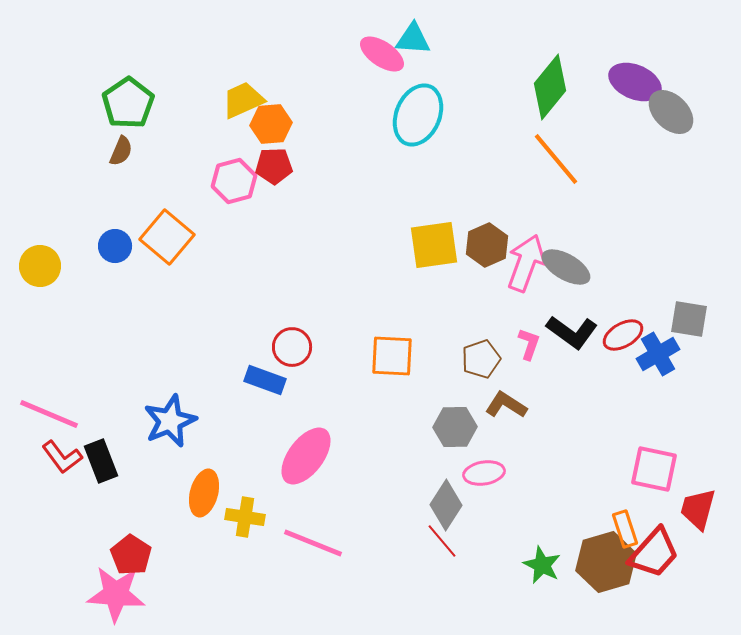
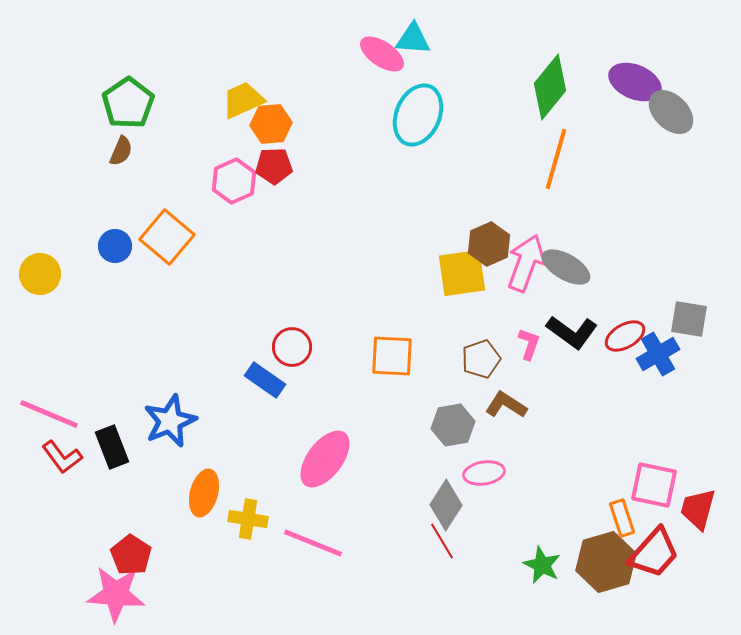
orange line at (556, 159): rotated 56 degrees clockwise
pink hexagon at (234, 181): rotated 9 degrees counterclockwise
yellow square at (434, 245): moved 28 px right, 28 px down
brown hexagon at (487, 245): moved 2 px right, 1 px up
yellow circle at (40, 266): moved 8 px down
red ellipse at (623, 335): moved 2 px right, 1 px down
blue rectangle at (265, 380): rotated 15 degrees clockwise
gray hexagon at (455, 427): moved 2 px left, 2 px up; rotated 9 degrees counterclockwise
pink ellipse at (306, 456): moved 19 px right, 3 px down
black rectangle at (101, 461): moved 11 px right, 14 px up
pink square at (654, 469): moved 16 px down
yellow cross at (245, 517): moved 3 px right, 2 px down
orange rectangle at (625, 529): moved 3 px left, 11 px up
red line at (442, 541): rotated 9 degrees clockwise
